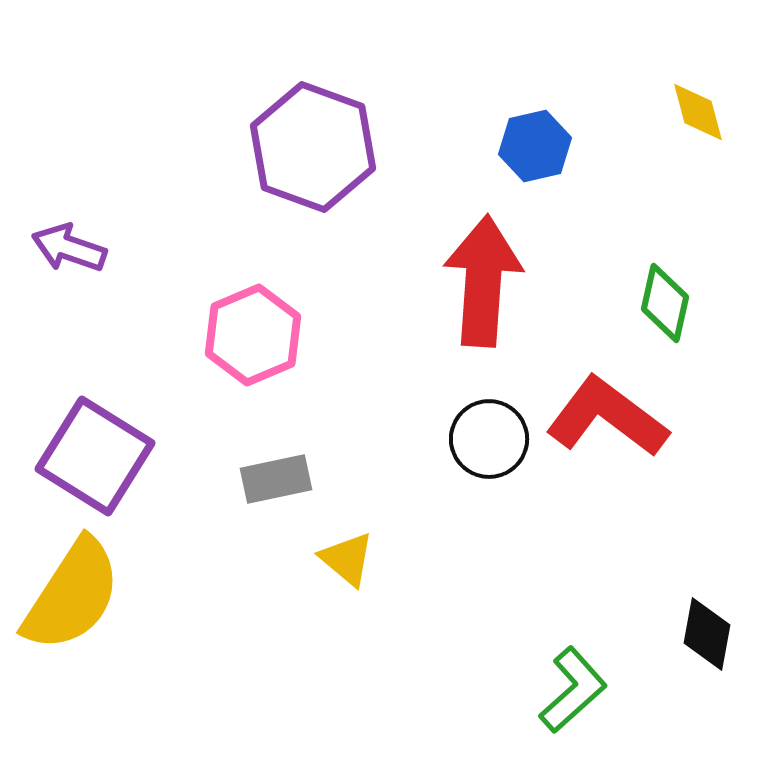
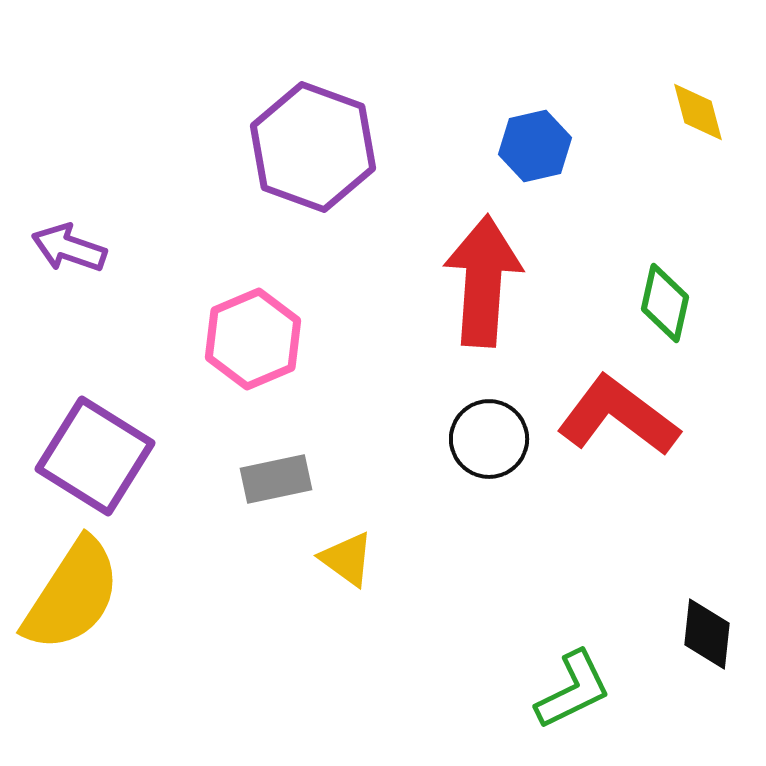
pink hexagon: moved 4 px down
red L-shape: moved 11 px right, 1 px up
yellow triangle: rotated 4 degrees counterclockwise
black diamond: rotated 4 degrees counterclockwise
green L-shape: rotated 16 degrees clockwise
